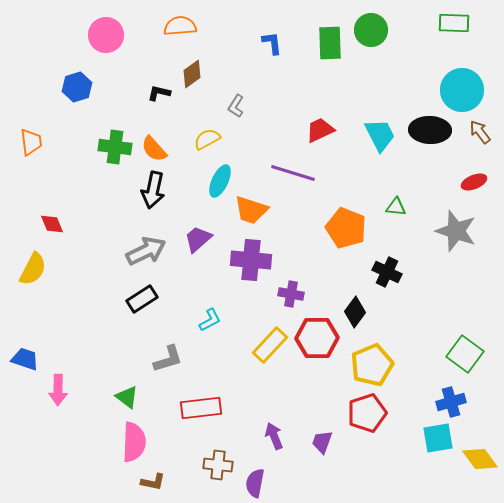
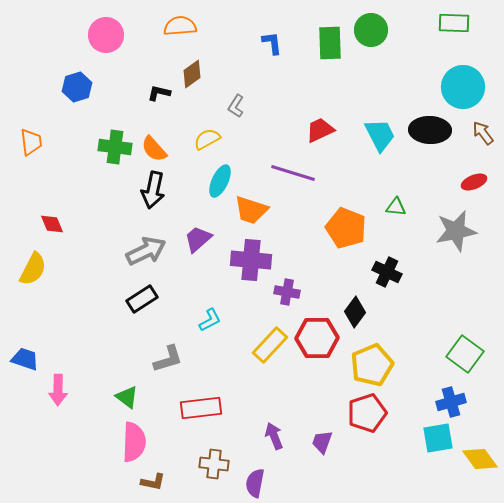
cyan circle at (462, 90): moved 1 px right, 3 px up
brown arrow at (480, 132): moved 3 px right, 1 px down
gray star at (456, 231): rotated 30 degrees counterclockwise
purple cross at (291, 294): moved 4 px left, 2 px up
brown cross at (218, 465): moved 4 px left, 1 px up
